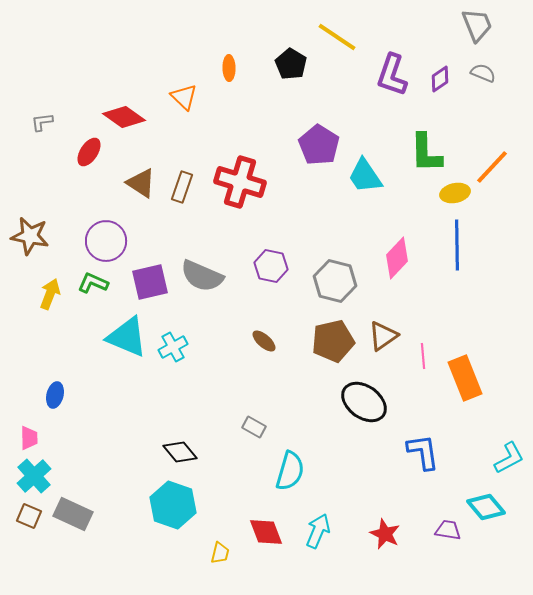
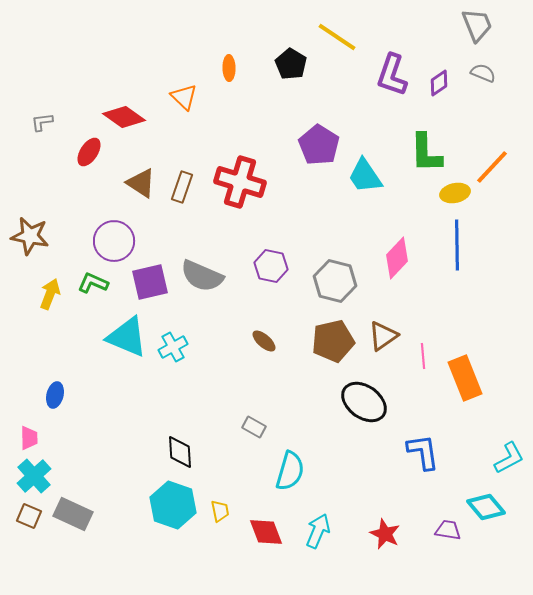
purple diamond at (440, 79): moved 1 px left, 4 px down
purple circle at (106, 241): moved 8 px right
black diamond at (180, 452): rotated 36 degrees clockwise
yellow trapezoid at (220, 553): moved 42 px up; rotated 25 degrees counterclockwise
